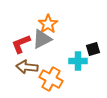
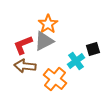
gray triangle: moved 2 px right, 2 px down
red L-shape: moved 2 px right, 1 px down
cyan cross: moved 2 px left; rotated 36 degrees counterclockwise
brown arrow: moved 2 px left, 1 px up
orange cross: moved 4 px right; rotated 10 degrees clockwise
